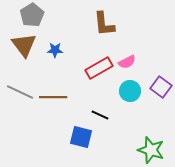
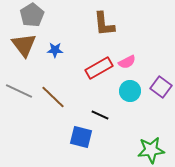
gray line: moved 1 px left, 1 px up
brown line: rotated 44 degrees clockwise
green star: rotated 24 degrees counterclockwise
